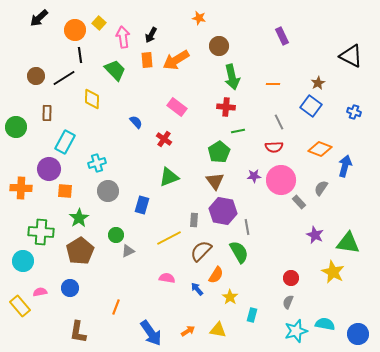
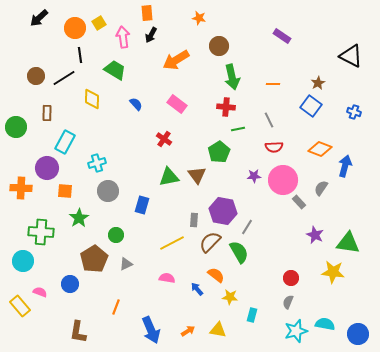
yellow square at (99, 23): rotated 16 degrees clockwise
orange circle at (75, 30): moved 2 px up
purple rectangle at (282, 36): rotated 30 degrees counterclockwise
orange rectangle at (147, 60): moved 47 px up
green trapezoid at (115, 70): rotated 15 degrees counterclockwise
pink rectangle at (177, 107): moved 3 px up
blue semicircle at (136, 122): moved 18 px up
gray line at (279, 122): moved 10 px left, 2 px up
green line at (238, 131): moved 2 px up
purple circle at (49, 169): moved 2 px left, 1 px up
green triangle at (169, 177): rotated 10 degrees clockwise
pink circle at (281, 180): moved 2 px right
brown triangle at (215, 181): moved 18 px left, 6 px up
gray line at (247, 227): rotated 42 degrees clockwise
yellow line at (169, 238): moved 3 px right, 5 px down
brown pentagon at (80, 251): moved 14 px right, 8 px down
gray triangle at (128, 251): moved 2 px left, 13 px down
brown semicircle at (201, 251): moved 9 px right, 9 px up
yellow star at (333, 272): rotated 20 degrees counterclockwise
orange semicircle at (216, 275): rotated 84 degrees counterclockwise
blue circle at (70, 288): moved 4 px up
pink semicircle at (40, 292): rotated 32 degrees clockwise
yellow star at (230, 297): rotated 28 degrees counterclockwise
blue arrow at (151, 333): moved 3 px up; rotated 12 degrees clockwise
